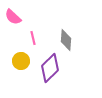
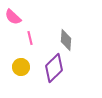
pink line: moved 3 px left
yellow circle: moved 6 px down
purple diamond: moved 4 px right
